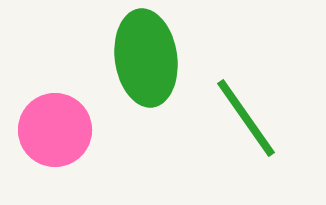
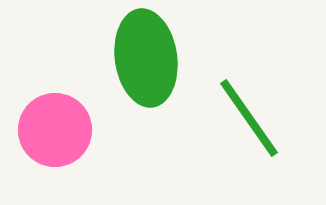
green line: moved 3 px right
